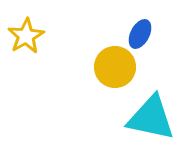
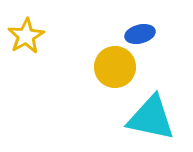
blue ellipse: rotated 48 degrees clockwise
